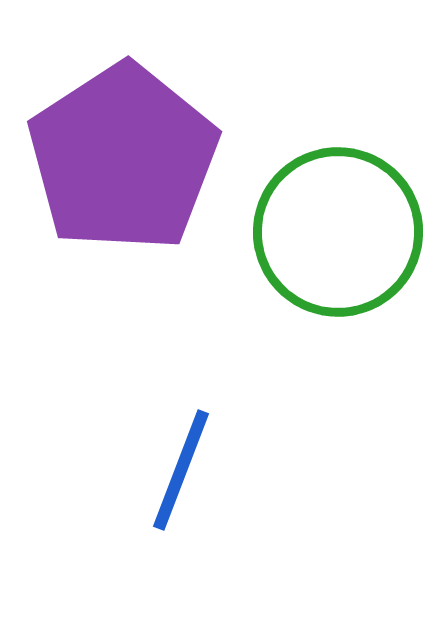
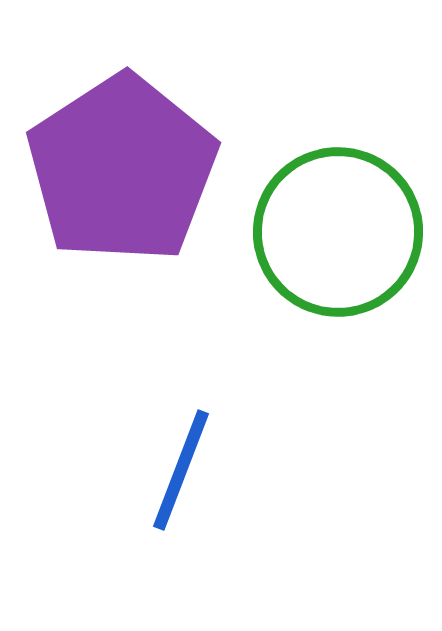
purple pentagon: moved 1 px left, 11 px down
